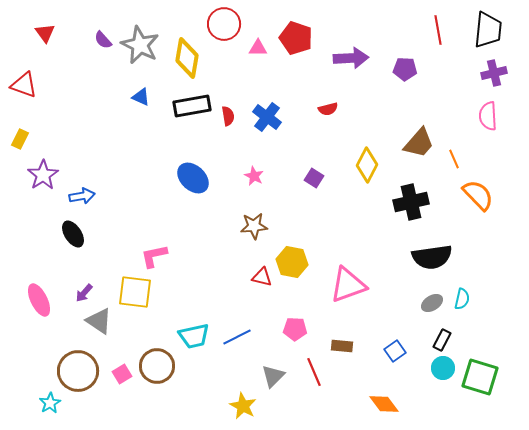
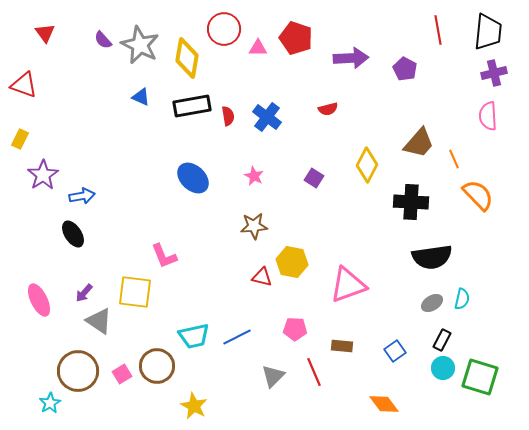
red circle at (224, 24): moved 5 px down
black trapezoid at (488, 30): moved 2 px down
purple pentagon at (405, 69): rotated 25 degrees clockwise
black cross at (411, 202): rotated 16 degrees clockwise
pink L-shape at (154, 256): moved 10 px right; rotated 100 degrees counterclockwise
yellow star at (243, 406): moved 49 px left
